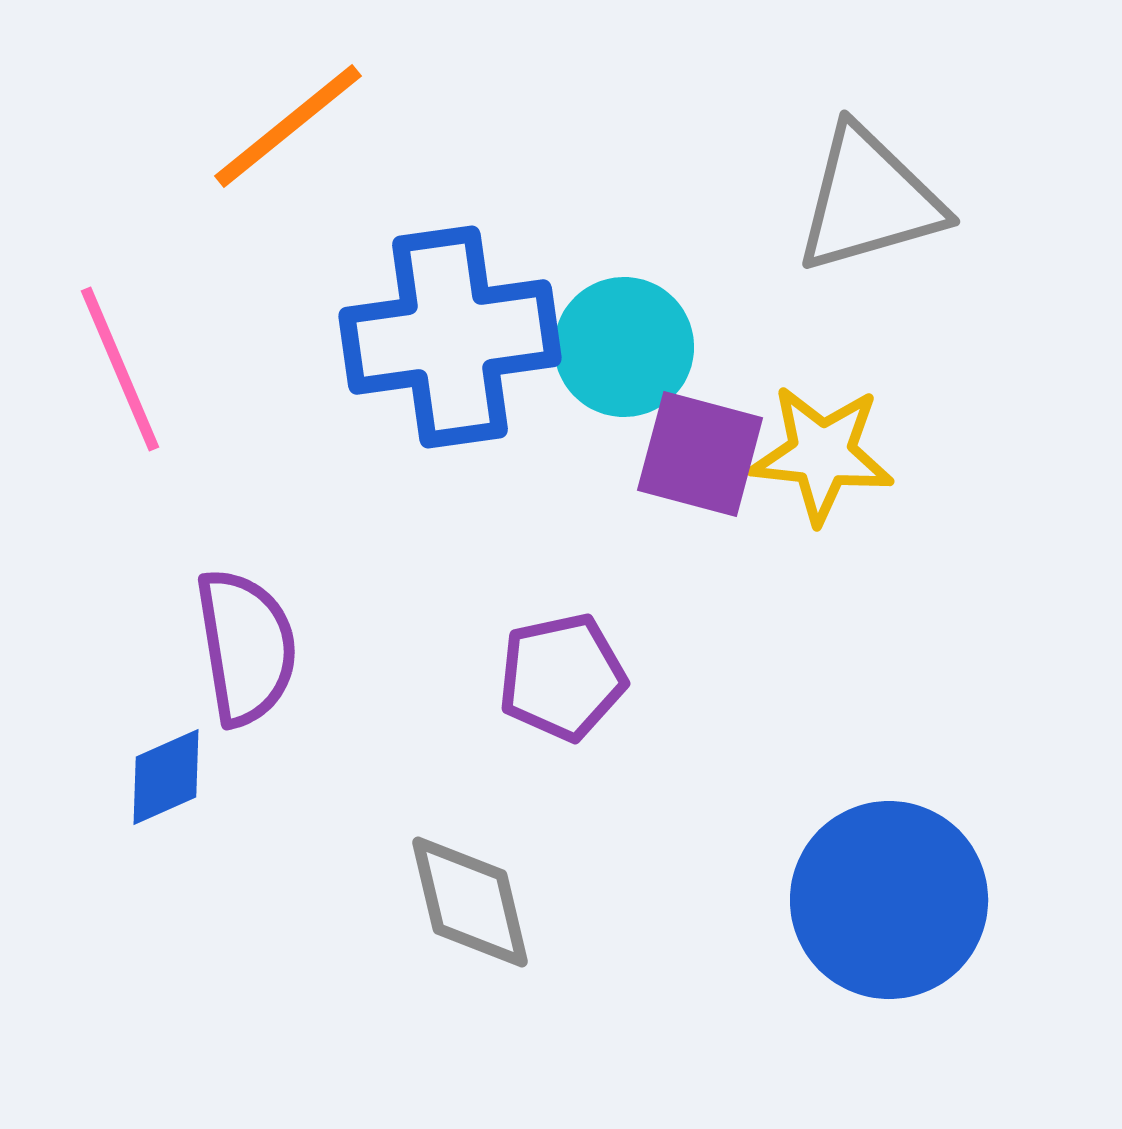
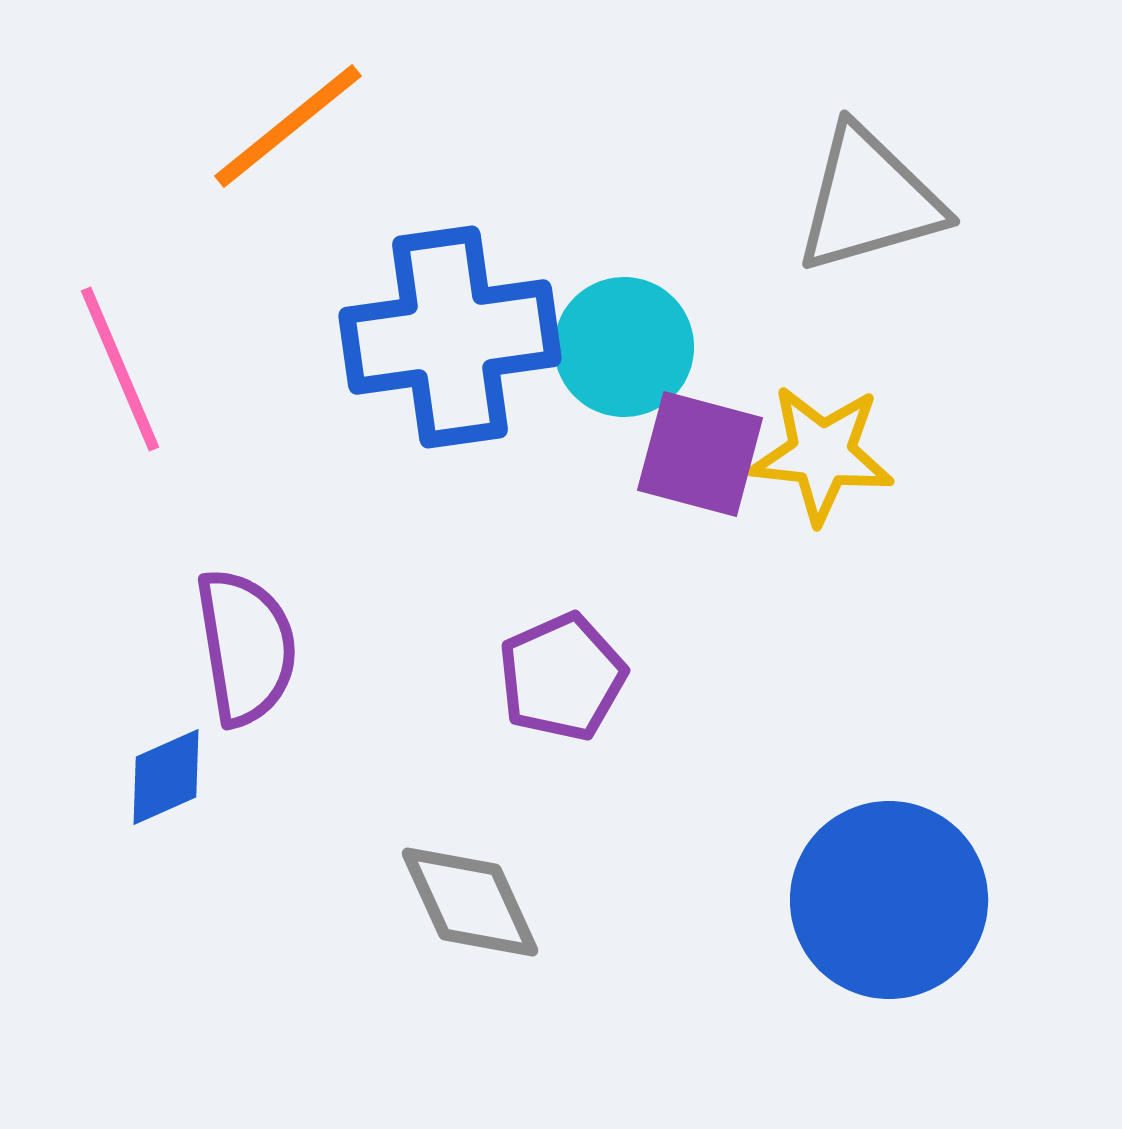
purple pentagon: rotated 12 degrees counterclockwise
gray diamond: rotated 11 degrees counterclockwise
